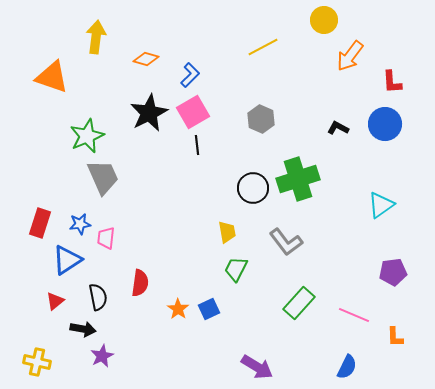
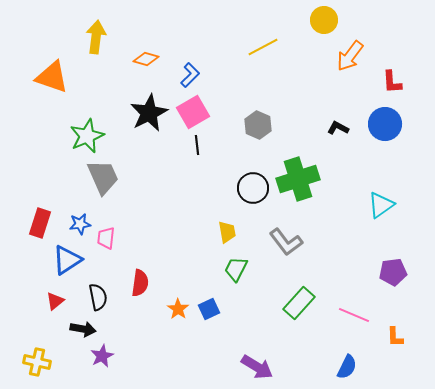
gray hexagon: moved 3 px left, 6 px down
